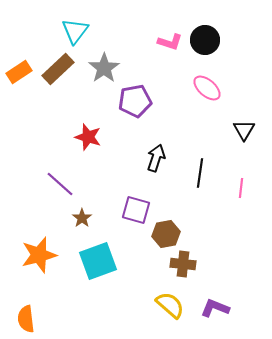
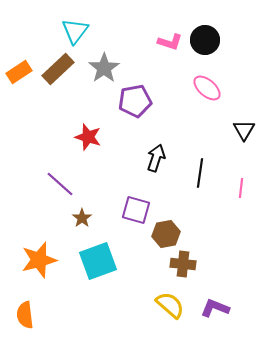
orange star: moved 5 px down
orange semicircle: moved 1 px left, 4 px up
